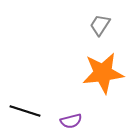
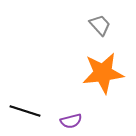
gray trapezoid: rotated 105 degrees clockwise
